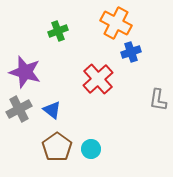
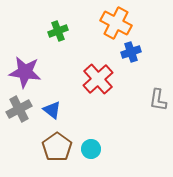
purple star: rotated 8 degrees counterclockwise
